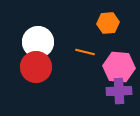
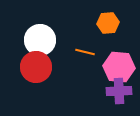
white circle: moved 2 px right, 2 px up
